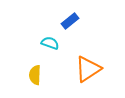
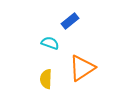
orange triangle: moved 6 px left, 1 px up
yellow semicircle: moved 11 px right, 4 px down
